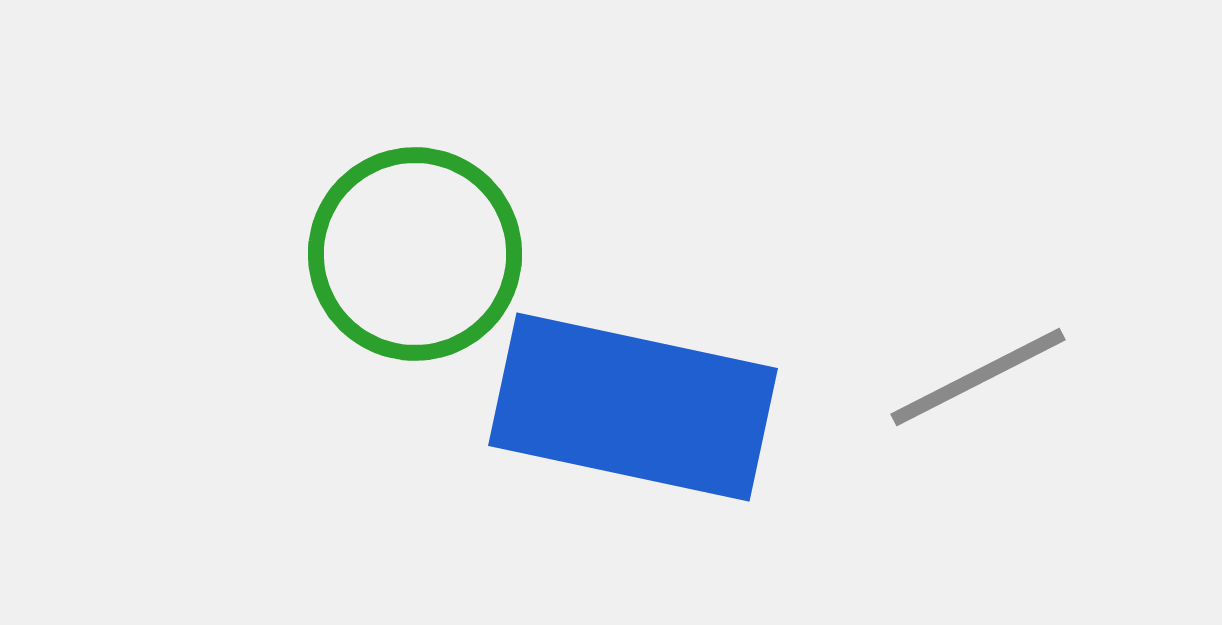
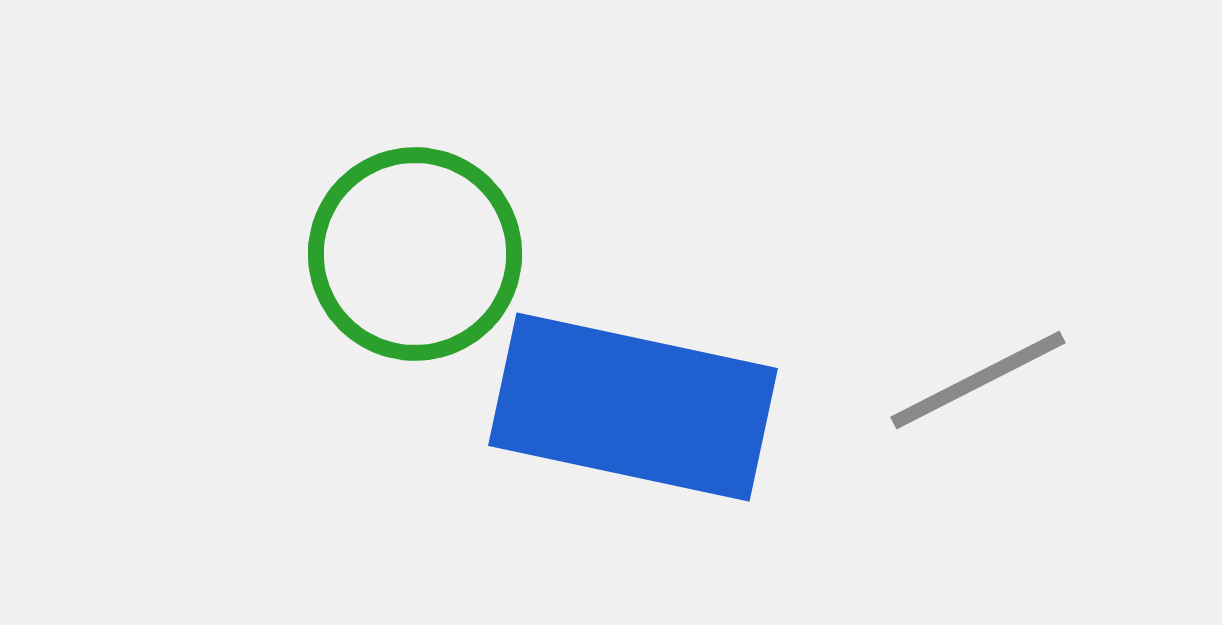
gray line: moved 3 px down
